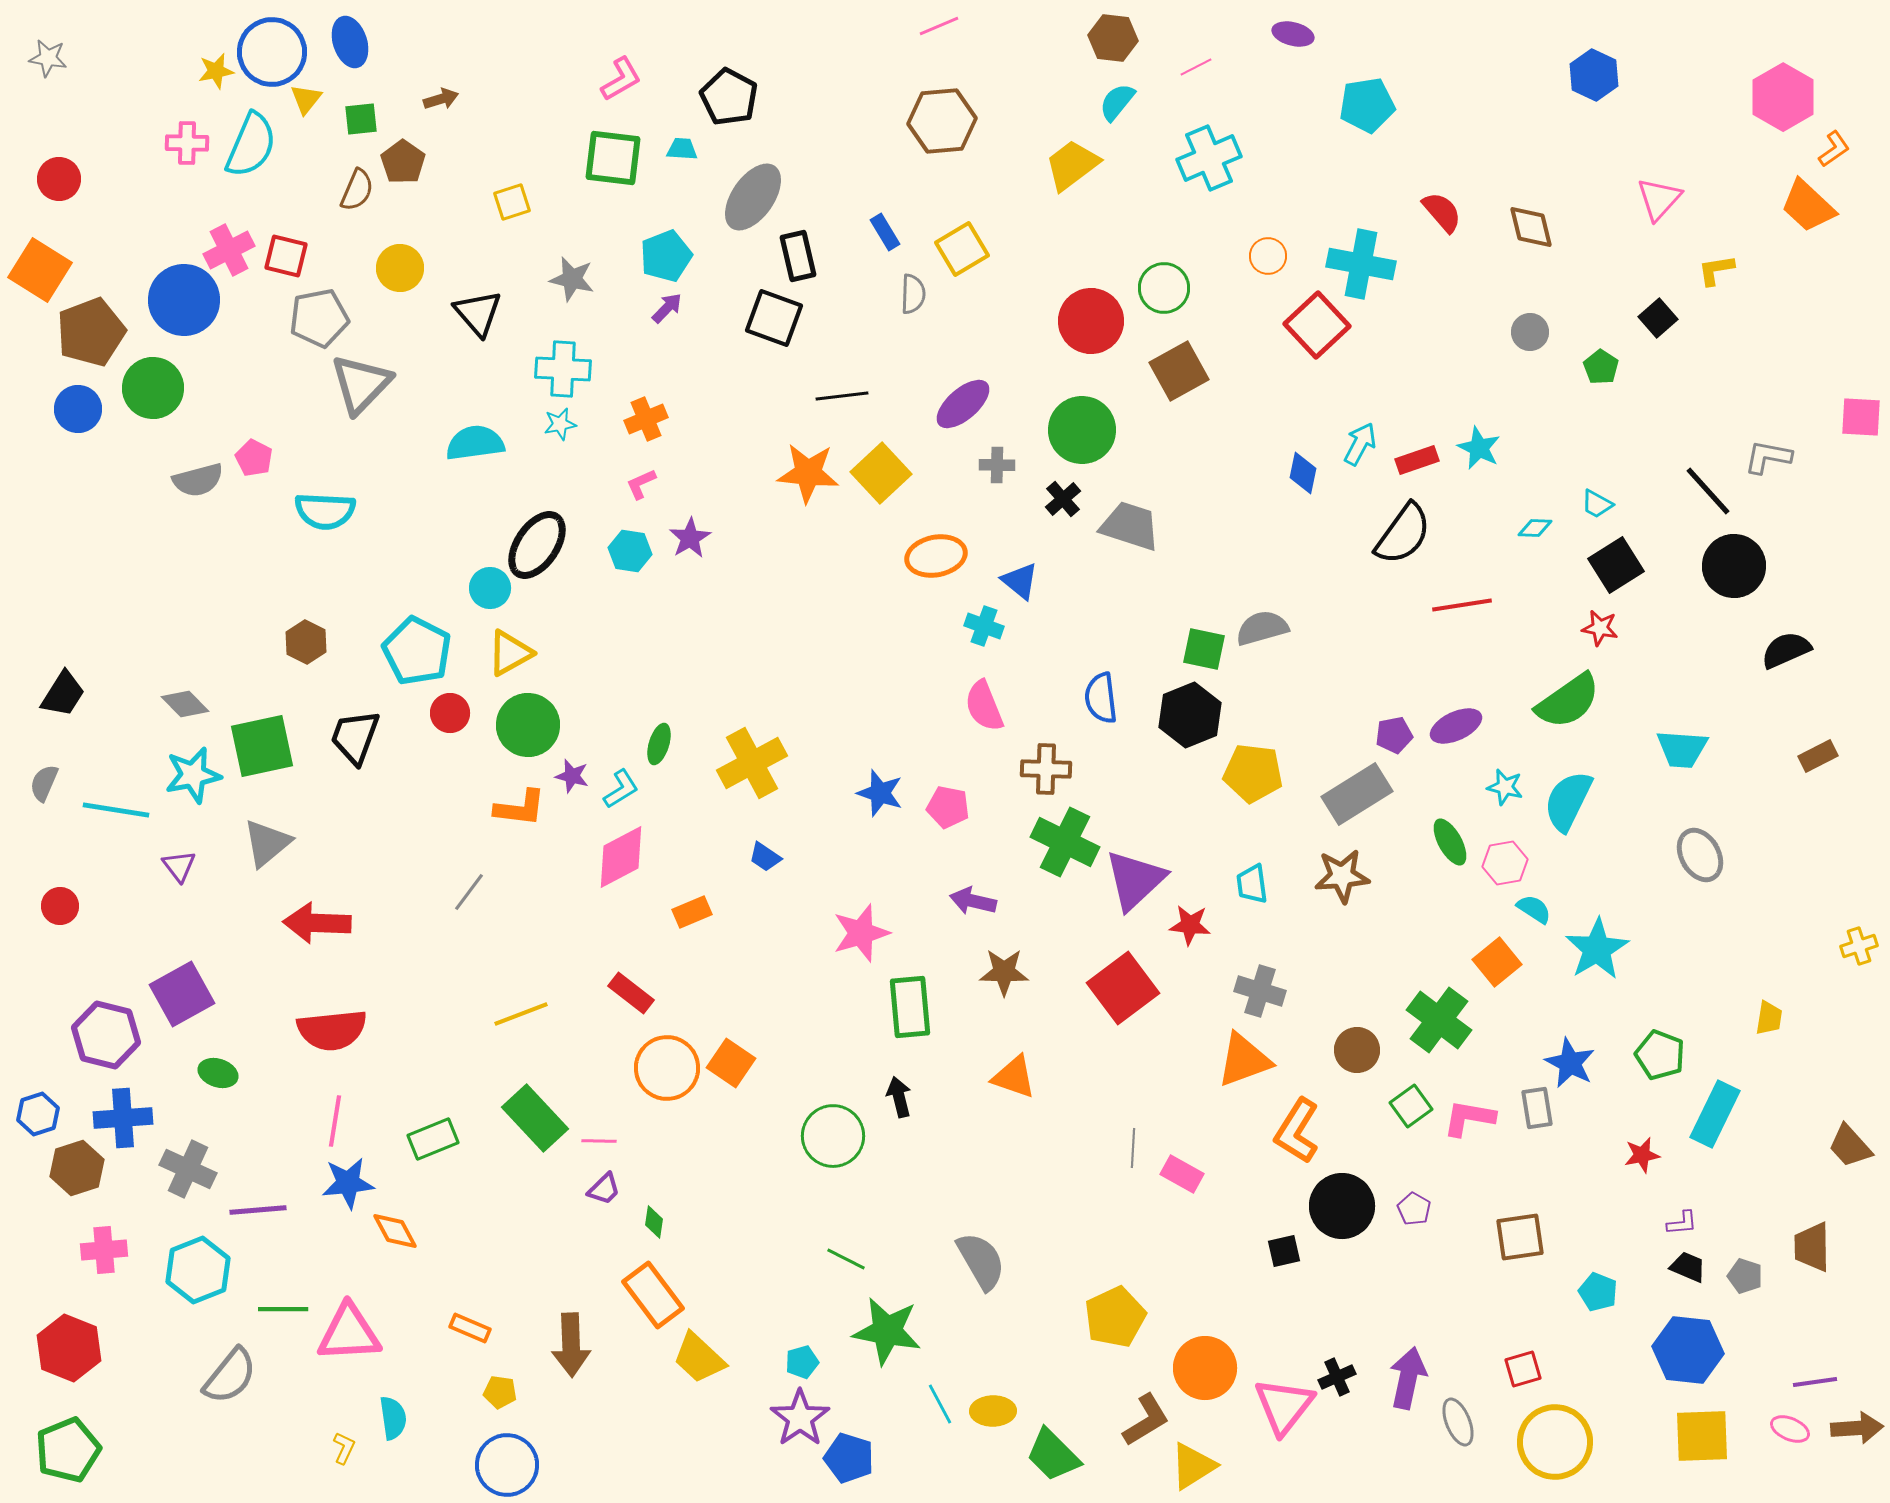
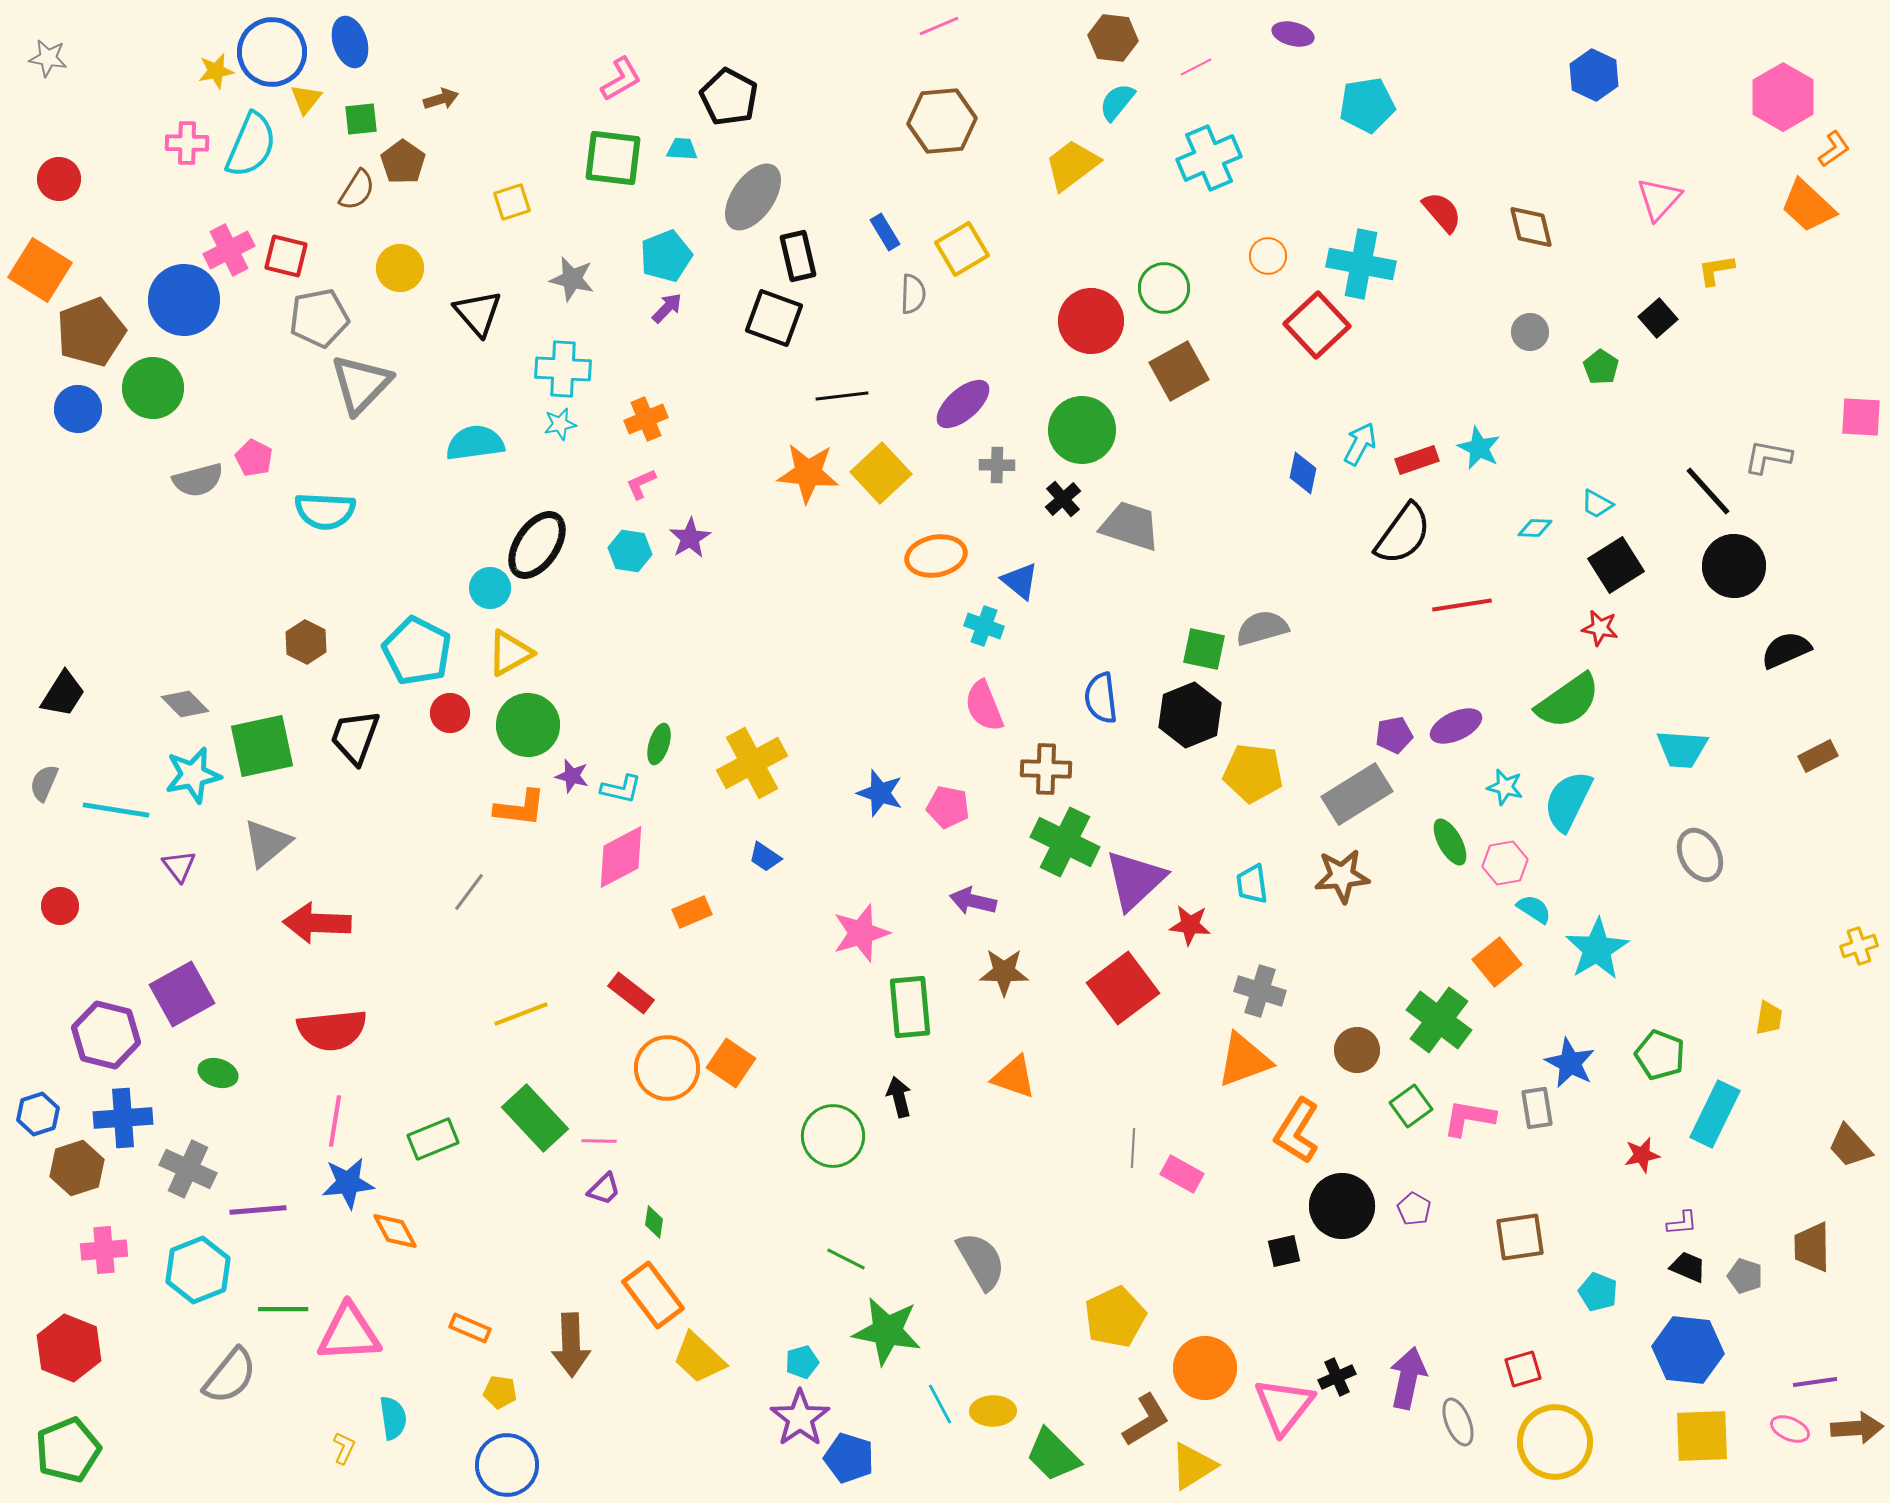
brown semicircle at (357, 190): rotated 9 degrees clockwise
cyan L-shape at (621, 789): rotated 45 degrees clockwise
